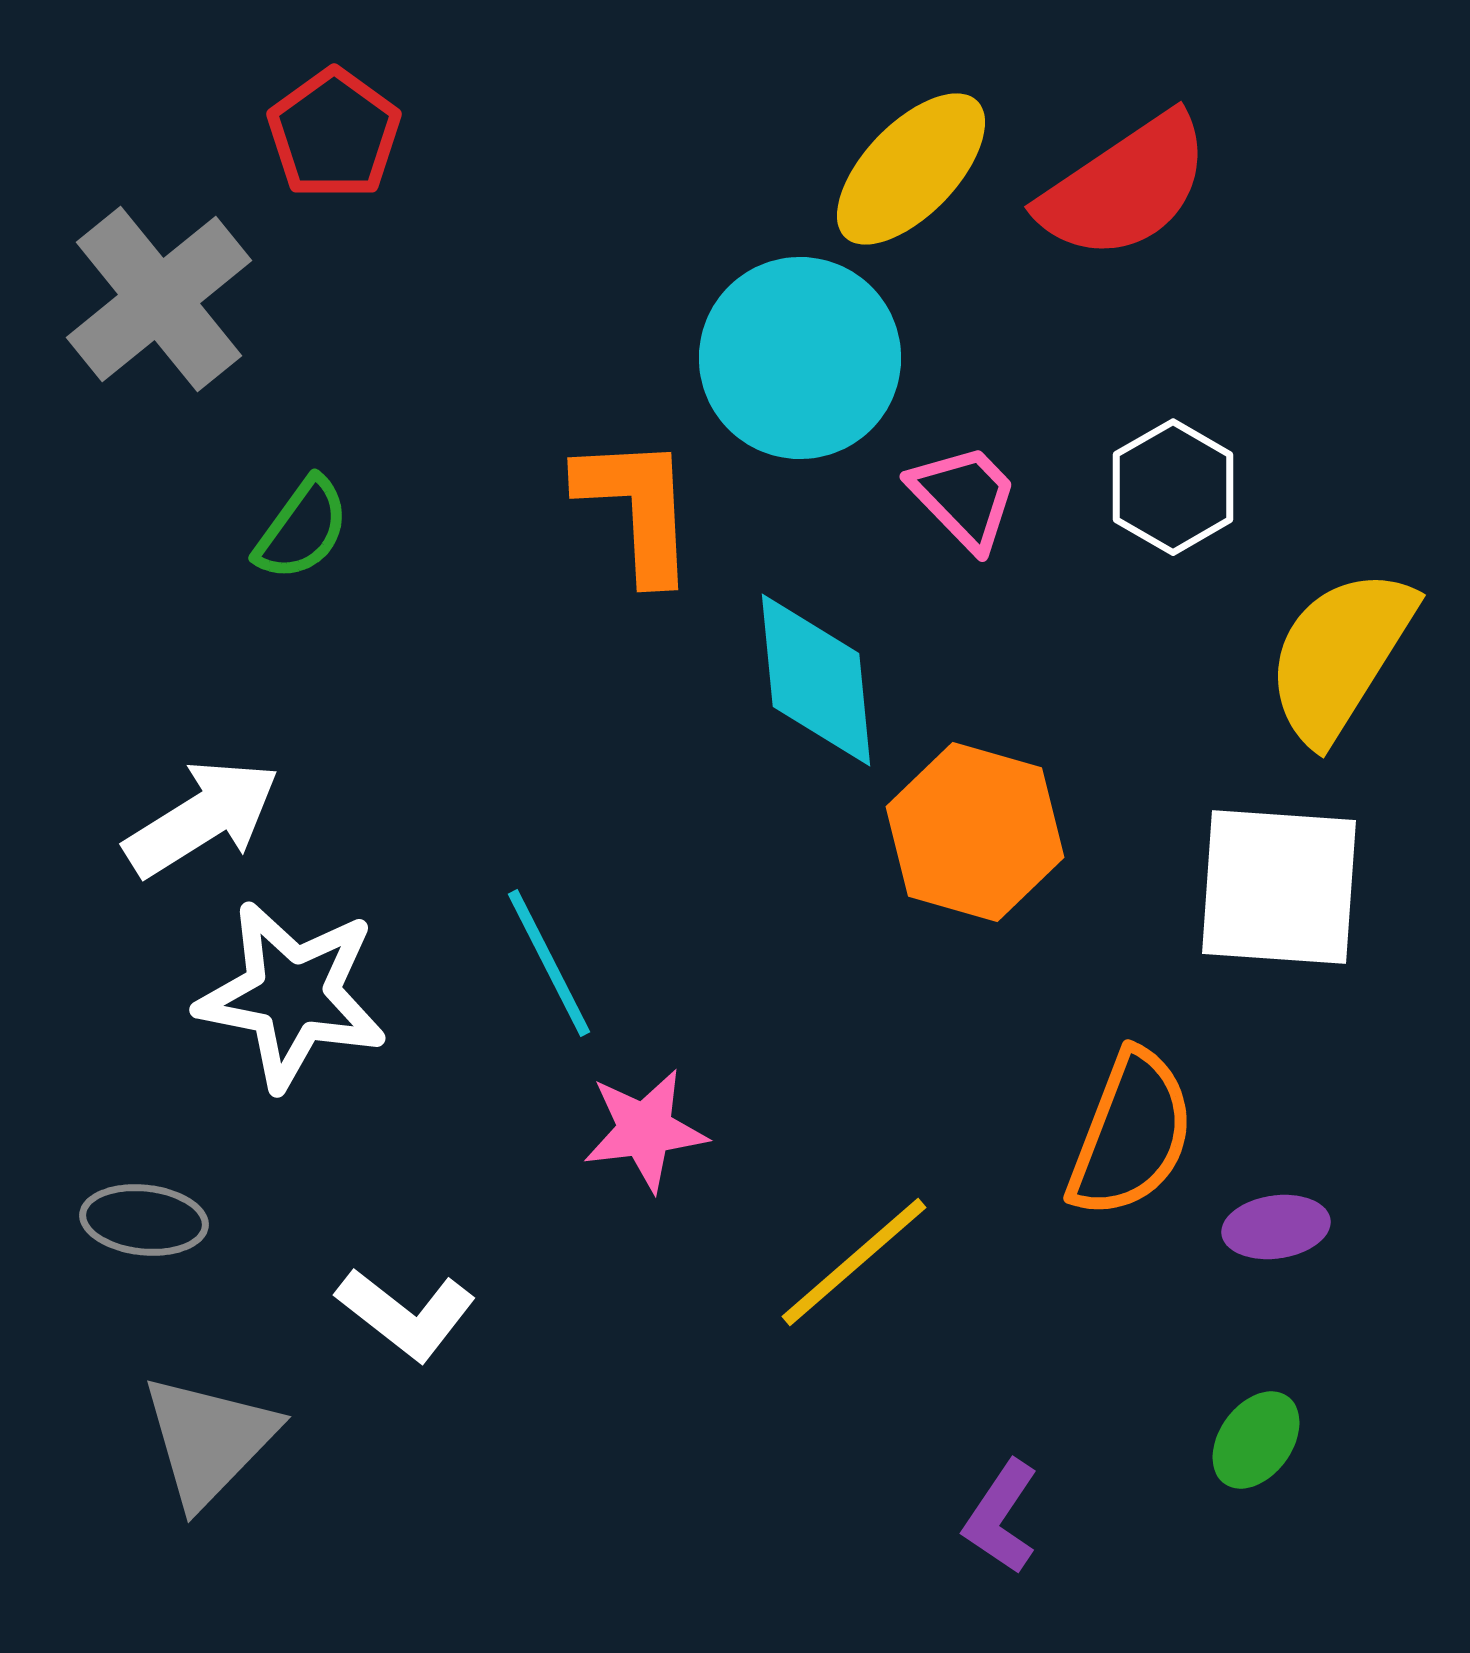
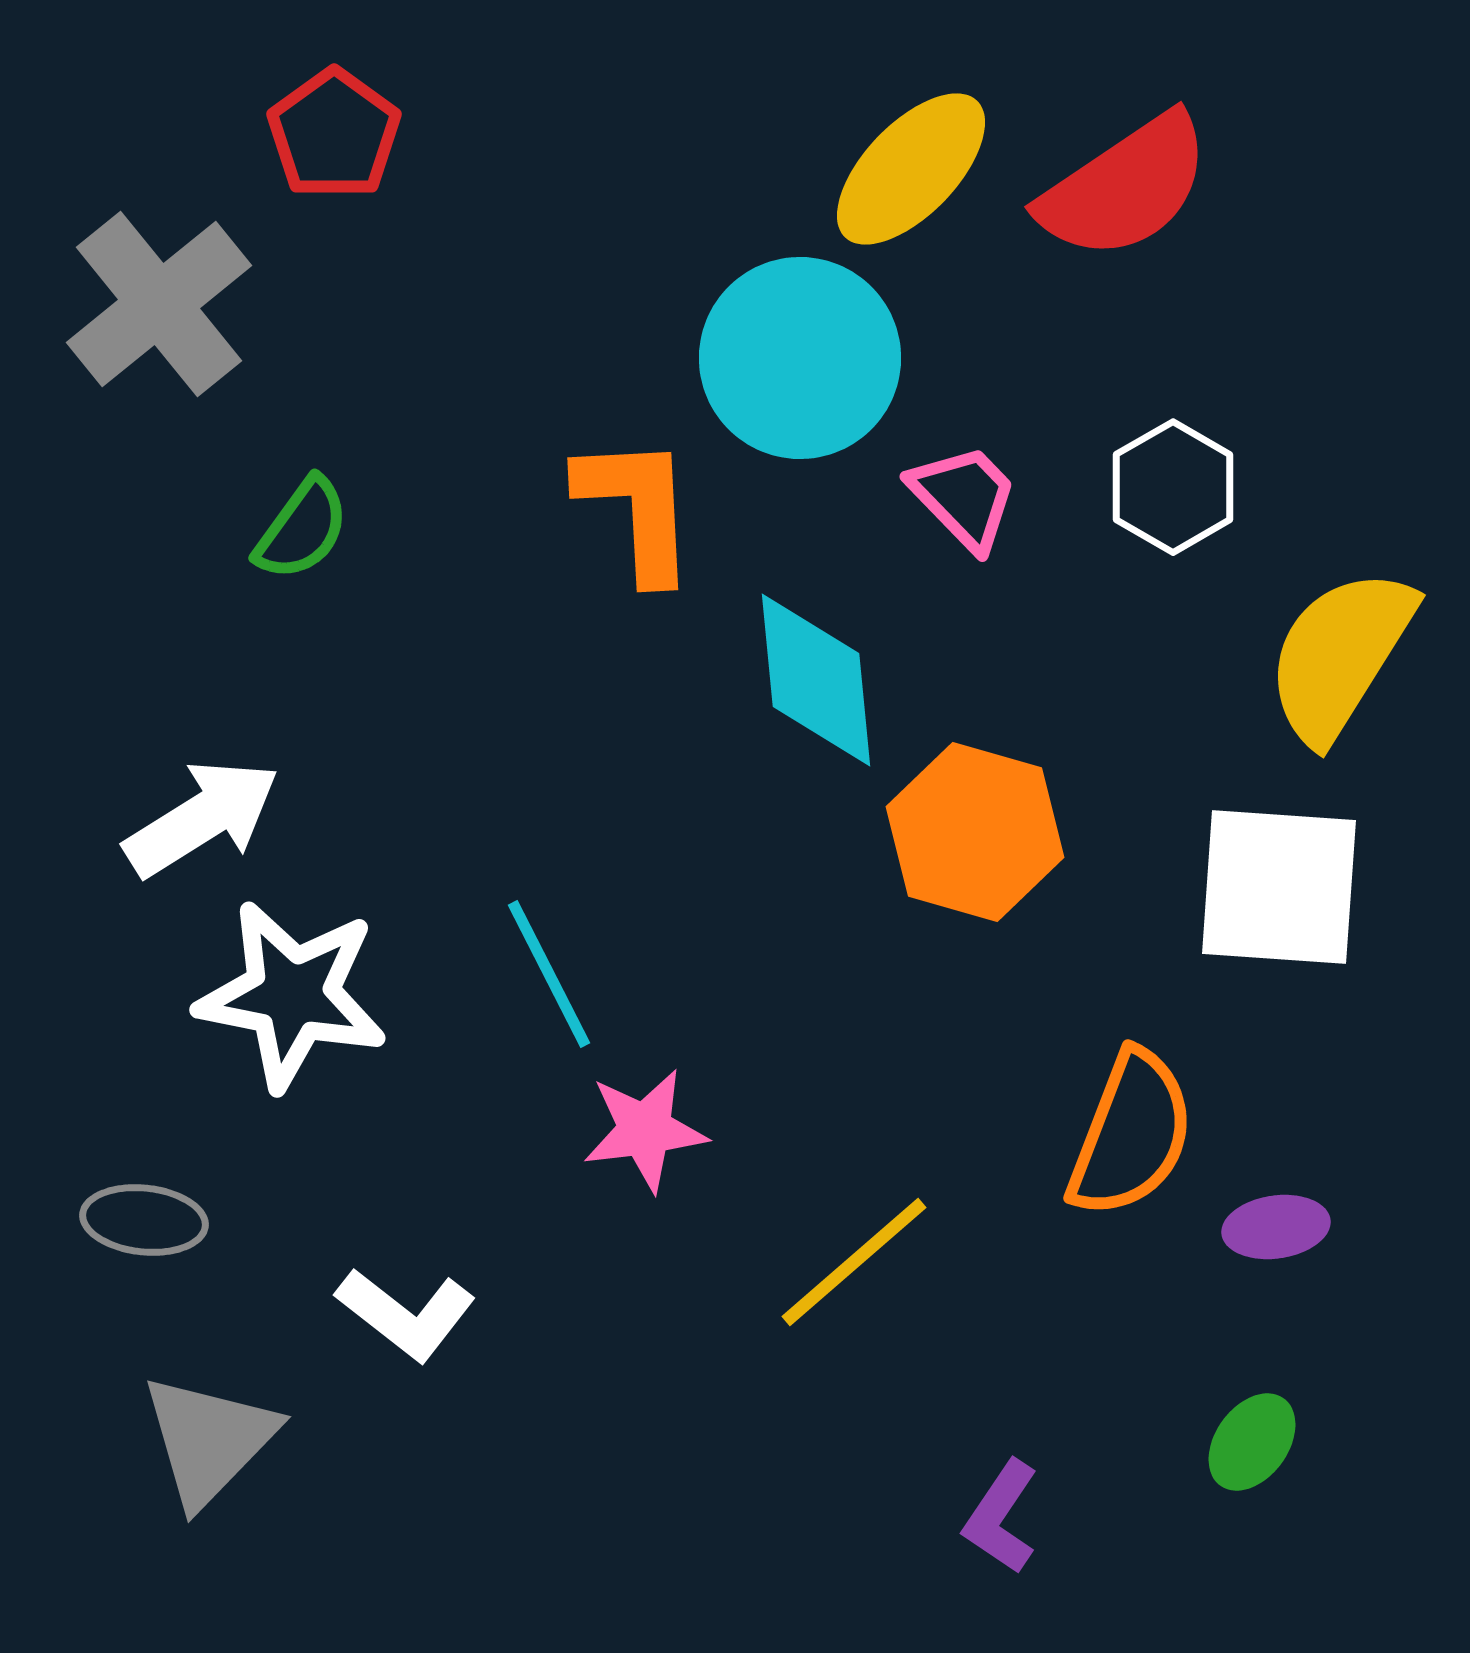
gray cross: moved 5 px down
cyan line: moved 11 px down
green ellipse: moved 4 px left, 2 px down
